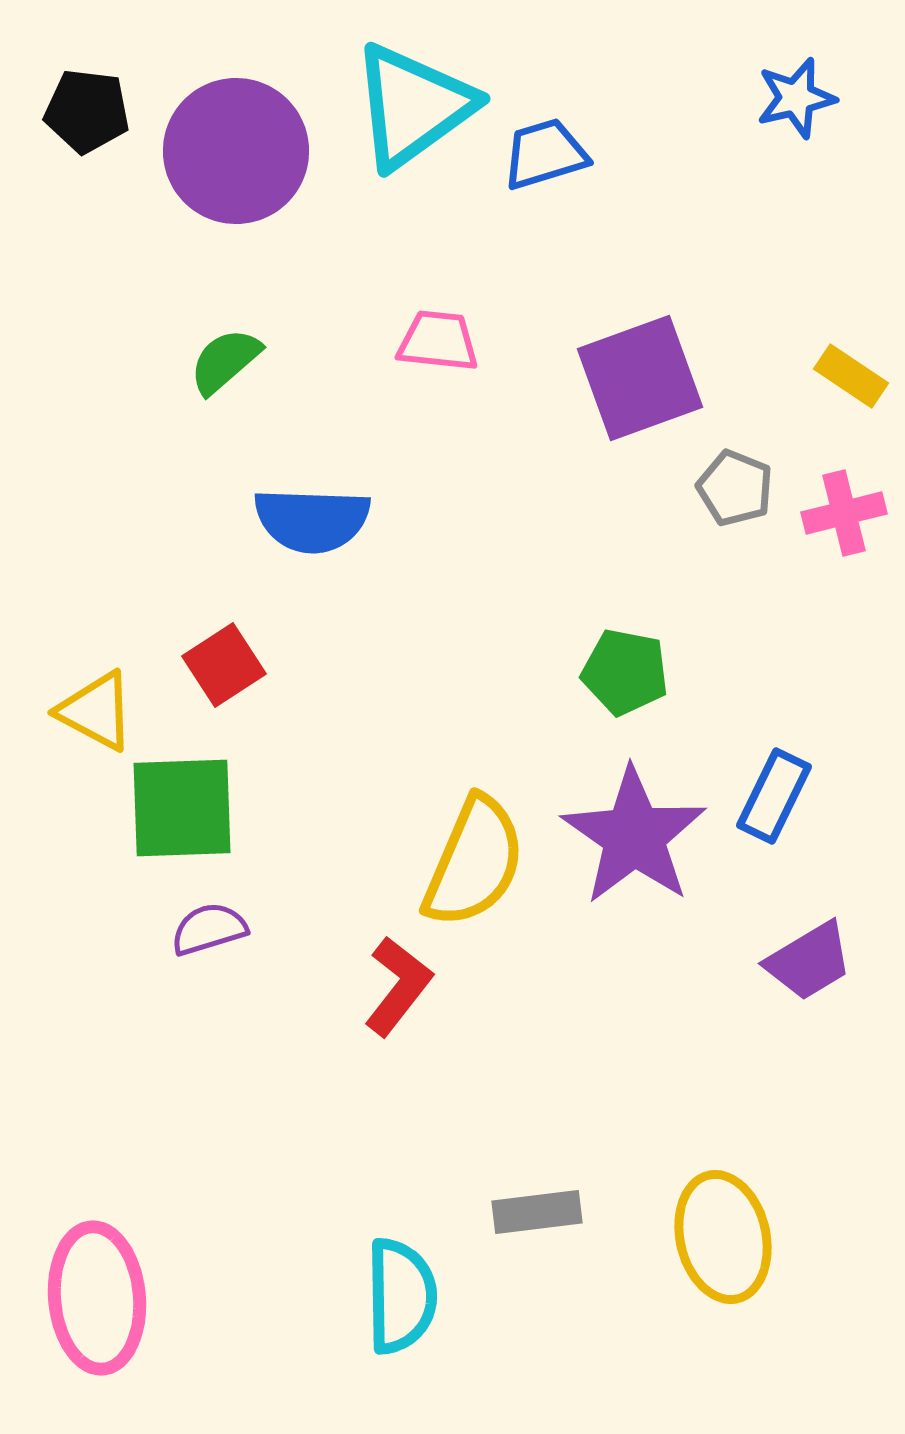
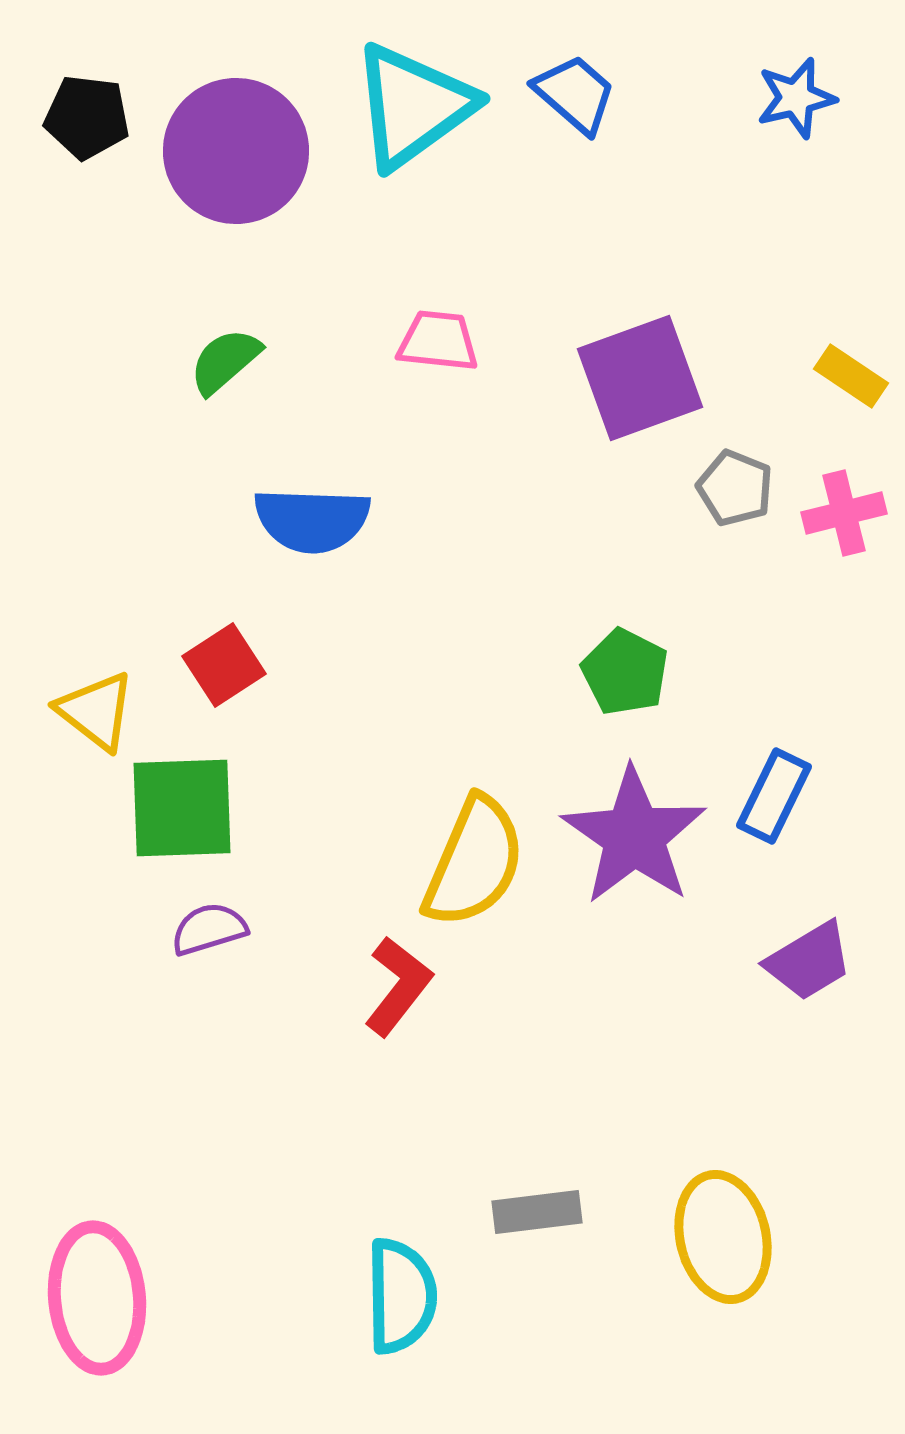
black pentagon: moved 6 px down
blue trapezoid: moved 30 px right, 60 px up; rotated 58 degrees clockwise
green pentagon: rotated 16 degrees clockwise
yellow triangle: rotated 10 degrees clockwise
